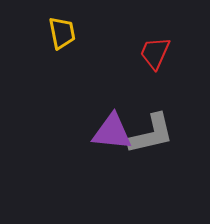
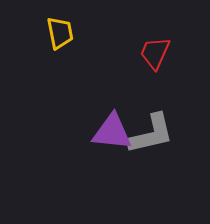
yellow trapezoid: moved 2 px left
